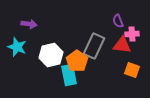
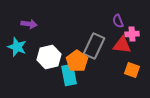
white hexagon: moved 2 px left, 2 px down
